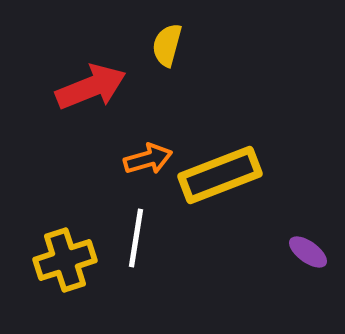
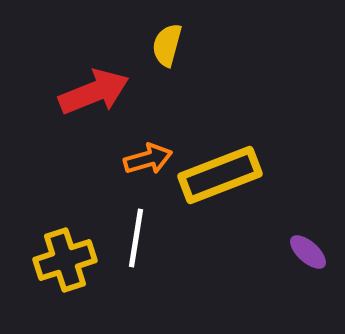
red arrow: moved 3 px right, 5 px down
purple ellipse: rotated 6 degrees clockwise
